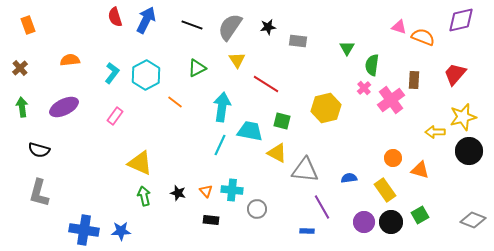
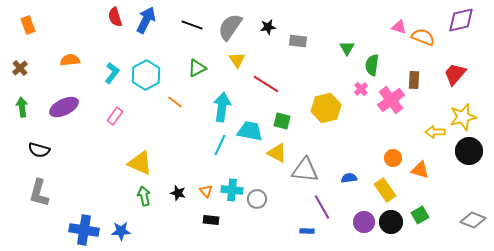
pink cross at (364, 88): moved 3 px left, 1 px down
gray circle at (257, 209): moved 10 px up
